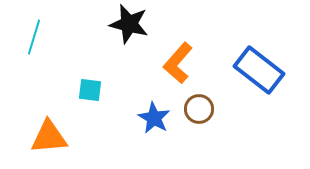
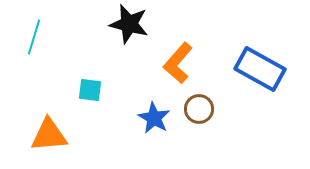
blue rectangle: moved 1 px right, 1 px up; rotated 9 degrees counterclockwise
orange triangle: moved 2 px up
